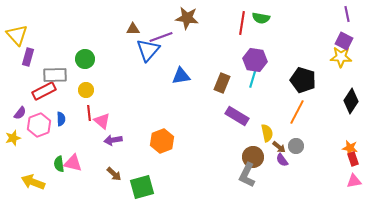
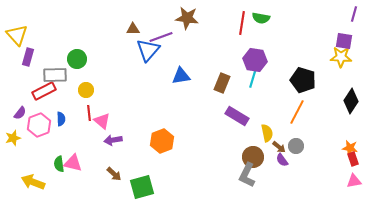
purple line at (347, 14): moved 7 px right; rotated 28 degrees clockwise
purple square at (344, 41): rotated 18 degrees counterclockwise
green circle at (85, 59): moved 8 px left
